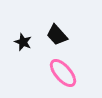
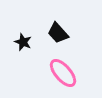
black trapezoid: moved 1 px right, 2 px up
